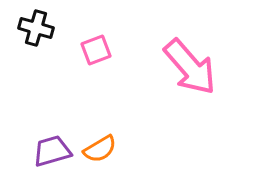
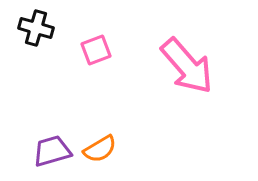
pink arrow: moved 3 px left, 1 px up
